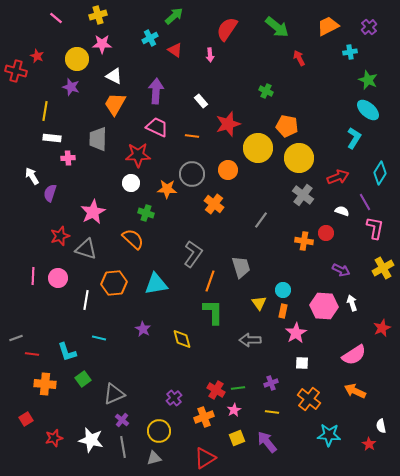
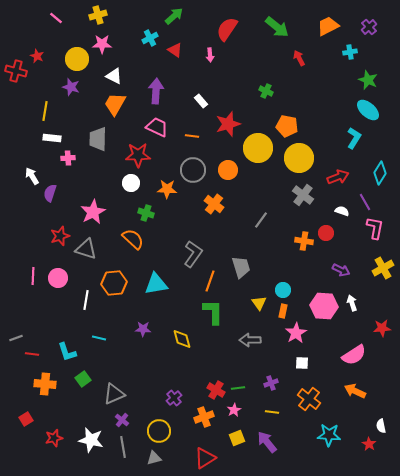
gray circle at (192, 174): moved 1 px right, 4 px up
red star at (382, 328): rotated 18 degrees clockwise
purple star at (143, 329): rotated 28 degrees counterclockwise
